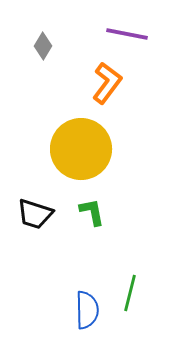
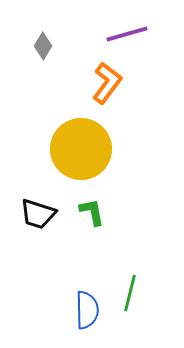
purple line: rotated 27 degrees counterclockwise
black trapezoid: moved 3 px right
